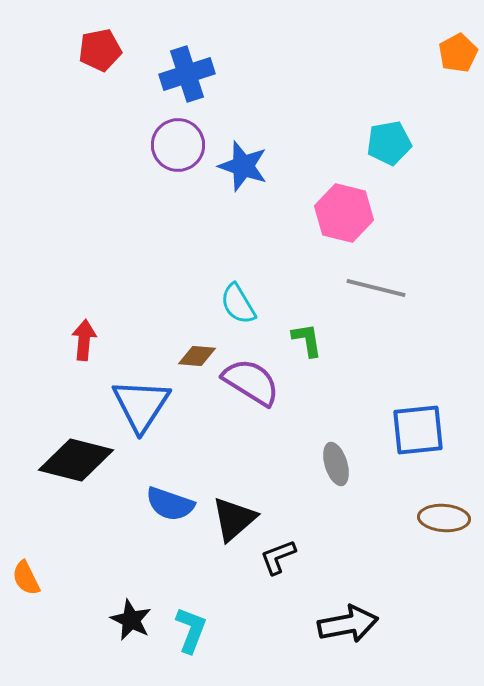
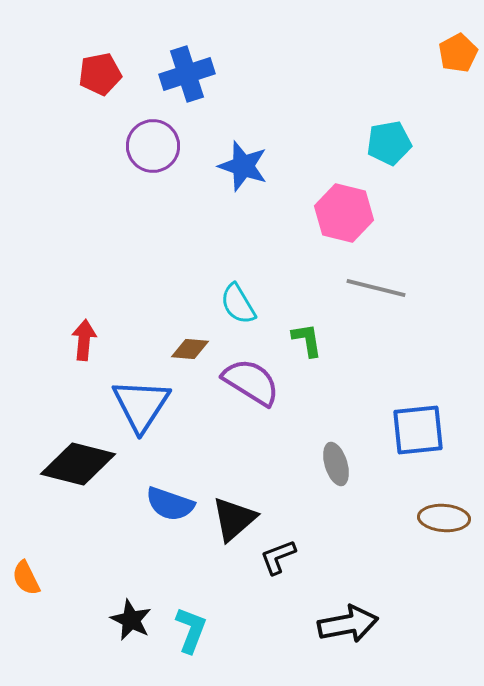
red pentagon: moved 24 px down
purple circle: moved 25 px left, 1 px down
brown diamond: moved 7 px left, 7 px up
black diamond: moved 2 px right, 4 px down
